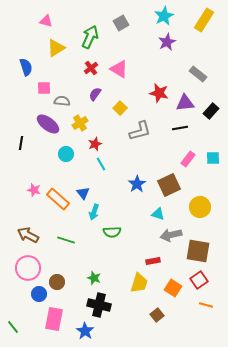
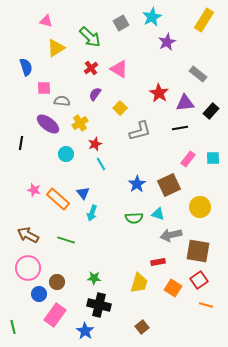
cyan star at (164, 16): moved 12 px left, 1 px down
green arrow at (90, 37): rotated 110 degrees clockwise
red star at (159, 93): rotated 18 degrees clockwise
cyan arrow at (94, 212): moved 2 px left, 1 px down
green semicircle at (112, 232): moved 22 px right, 14 px up
red rectangle at (153, 261): moved 5 px right, 1 px down
green star at (94, 278): rotated 16 degrees counterclockwise
brown square at (157, 315): moved 15 px left, 12 px down
pink rectangle at (54, 319): moved 1 px right, 4 px up; rotated 25 degrees clockwise
green line at (13, 327): rotated 24 degrees clockwise
